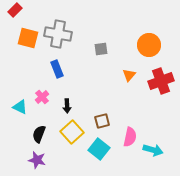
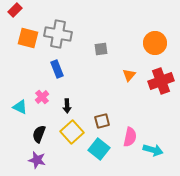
orange circle: moved 6 px right, 2 px up
